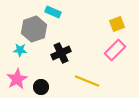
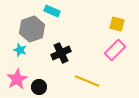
cyan rectangle: moved 1 px left, 1 px up
yellow square: rotated 35 degrees clockwise
gray hexagon: moved 2 px left
cyan star: rotated 16 degrees clockwise
black circle: moved 2 px left
